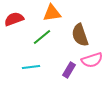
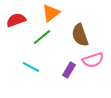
orange triangle: moved 1 px left; rotated 30 degrees counterclockwise
red semicircle: moved 2 px right, 1 px down
pink semicircle: moved 1 px right
cyan line: rotated 36 degrees clockwise
